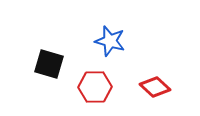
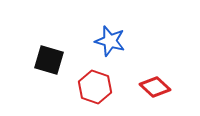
black square: moved 4 px up
red hexagon: rotated 20 degrees clockwise
